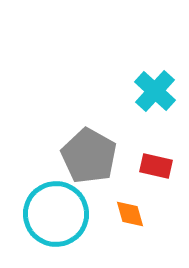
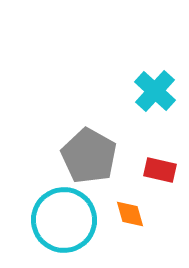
red rectangle: moved 4 px right, 4 px down
cyan circle: moved 8 px right, 6 px down
